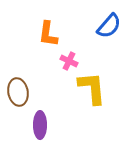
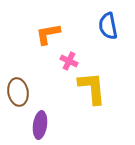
blue semicircle: moved 1 px left; rotated 128 degrees clockwise
orange L-shape: rotated 72 degrees clockwise
purple ellipse: rotated 8 degrees clockwise
